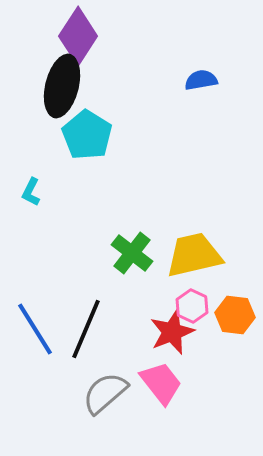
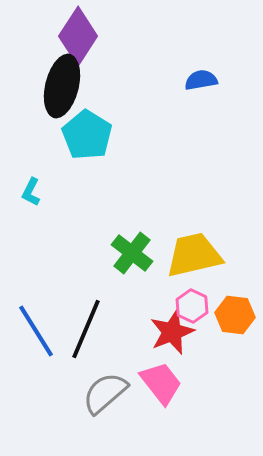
blue line: moved 1 px right, 2 px down
